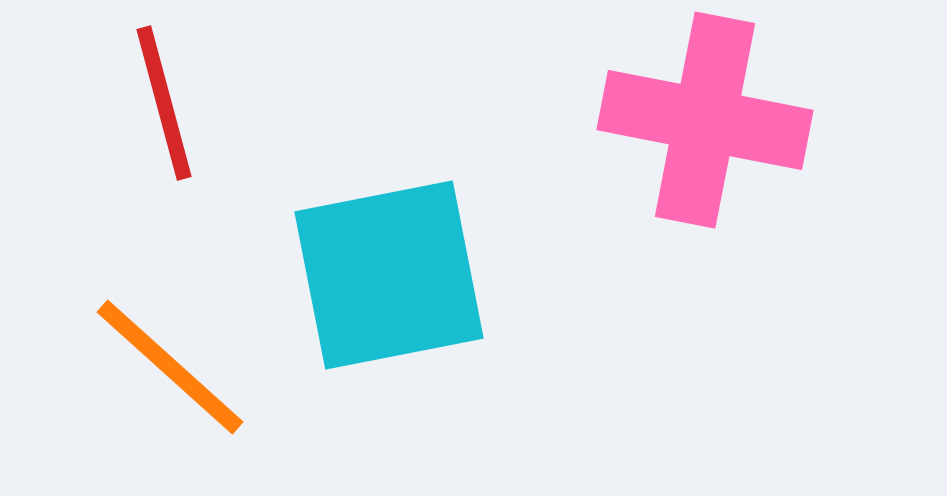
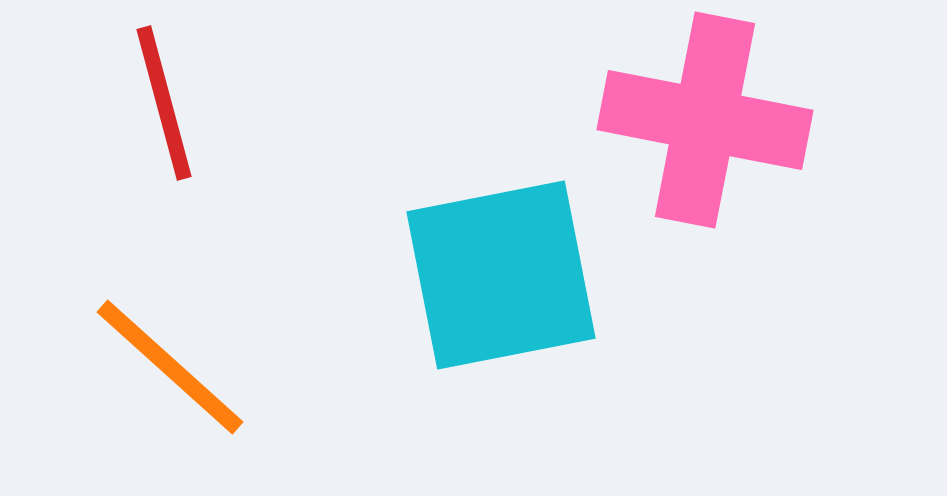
cyan square: moved 112 px right
